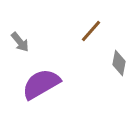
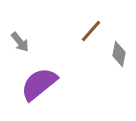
gray diamond: moved 9 px up
purple semicircle: moved 2 px left; rotated 9 degrees counterclockwise
